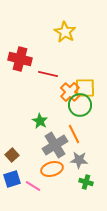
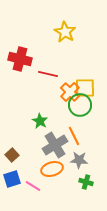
orange line: moved 2 px down
